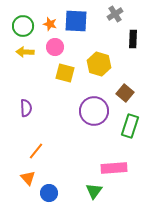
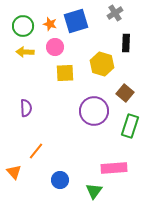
gray cross: moved 1 px up
blue square: rotated 20 degrees counterclockwise
black rectangle: moved 7 px left, 4 px down
yellow hexagon: moved 3 px right
yellow square: rotated 18 degrees counterclockwise
orange triangle: moved 14 px left, 6 px up
blue circle: moved 11 px right, 13 px up
